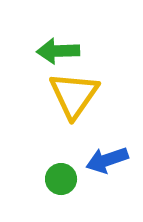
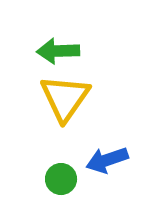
yellow triangle: moved 9 px left, 3 px down
